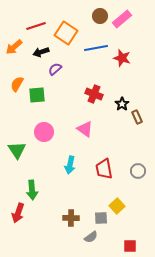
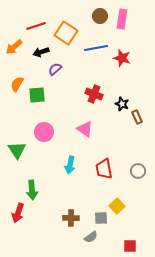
pink rectangle: rotated 42 degrees counterclockwise
black star: rotated 16 degrees counterclockwise
